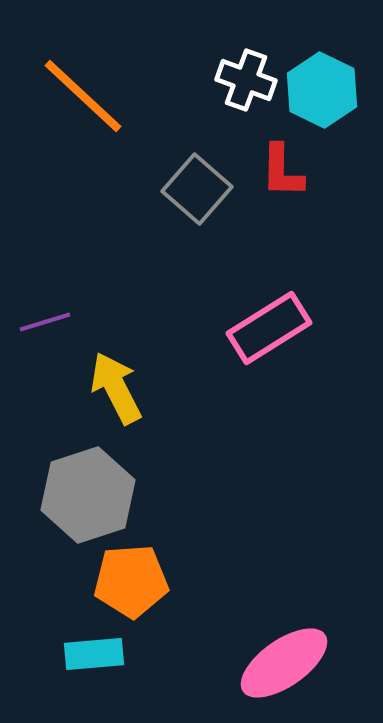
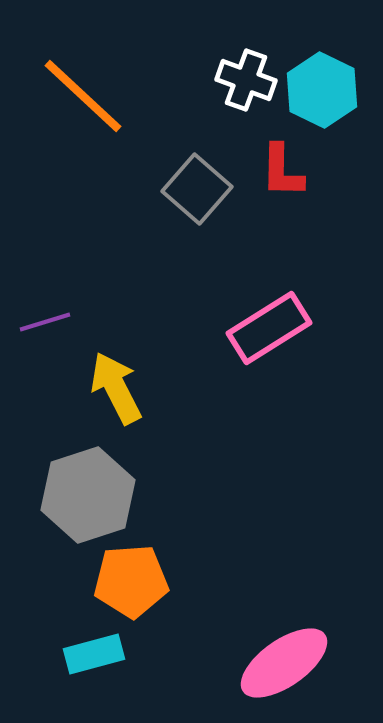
cyan rectangle: rotated 10 degrees counterclockwise
